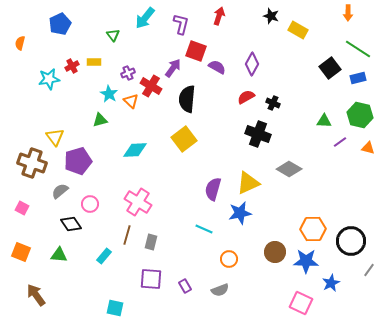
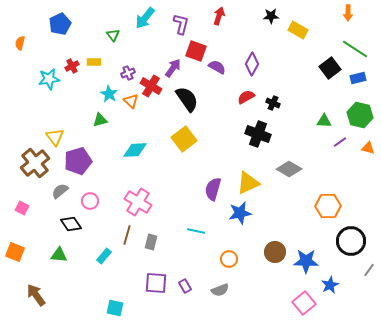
black star at (271, 16): rotated 21 degrees counterclockwise
green line at (358, 49): moved 3 px left
black semicircle at (187, 99): rotated 140 degrees clockwise
brown cross at (32, 163): moved 3 px right; rotated 32 degrees clockwise
pink circle at (90, 204): moved 3 px up
cyan line at (204, 229): moved 8 px left, 2 px down; rotated 12 degrees counterclockwise
orange hexagon at (313, 229): moved 15 px right, 23 px up
orange square at (21, 252): moved 6 px left
purple square at (151, 279): moved 5 px right, 4 px down
blue star at (331, 283): moved 1 px left, 2 px down
pink square at (301, 303): moved 3 px right; rotated 25 degrees clockwise
